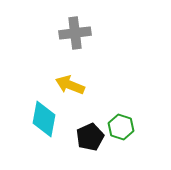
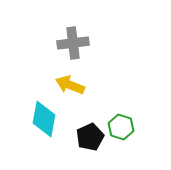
gray cross: moved 2 px left, 10 px down
